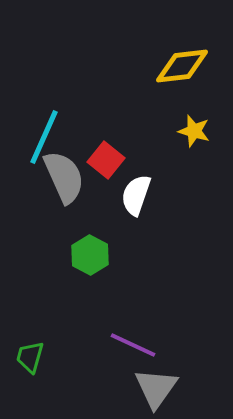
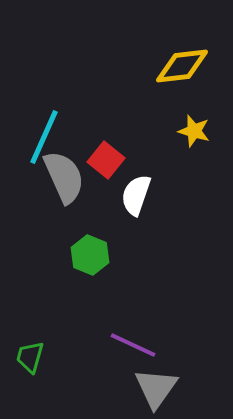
green hexagon: rotated 6 degrees counterclockwise
